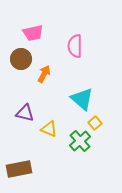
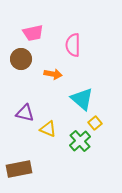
pink semicircle: moved 2 px left, 1 px up
orange arrow: moved 9 px right; rotated 72 degrees clockwise
yellow triangle: moved 1 px left
